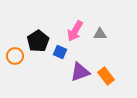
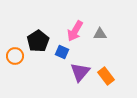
blue square: moved 2 px right
purple triangle: rotated 30 degrees counterclockwise
